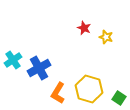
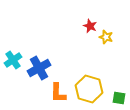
red star: moved 6 px right, 2 px up
orange L-shape: rotated 30 degrees counterclockwise
green square: rotated 24 degrees counterclockwise
